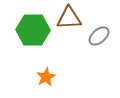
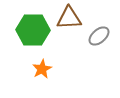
orange star: moved 4 px left, 8 px up
